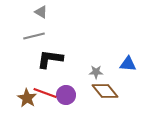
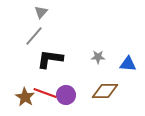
gray triangle: rotated 40 degrees clockwise
gray line: rotated 35 degrees counterclockwise
gray star: moved 2 px right, 15 px up
brown diamond: rotated 52 degrees counterclockwise
brown star: moved 2 px left, 1 px up
